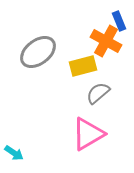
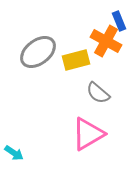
yellow rectangle: moved 7 px left, 6 px up
gray semicircle: rotated 100 degrees counterclockwise
